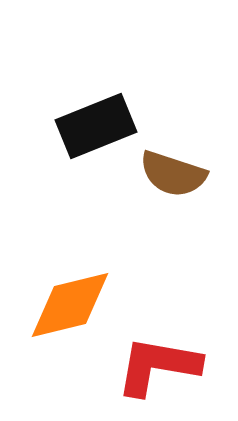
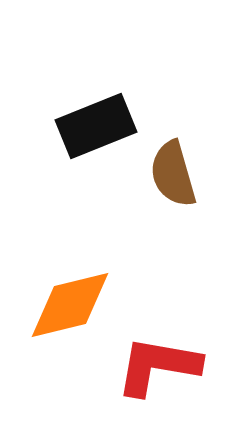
brown semicircle: rotated 56 degrees clockwise
